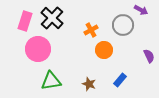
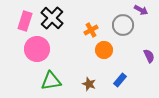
pink circle: moved 1 px left
